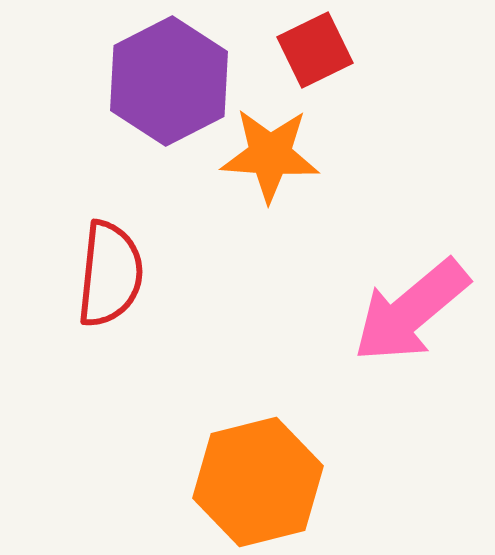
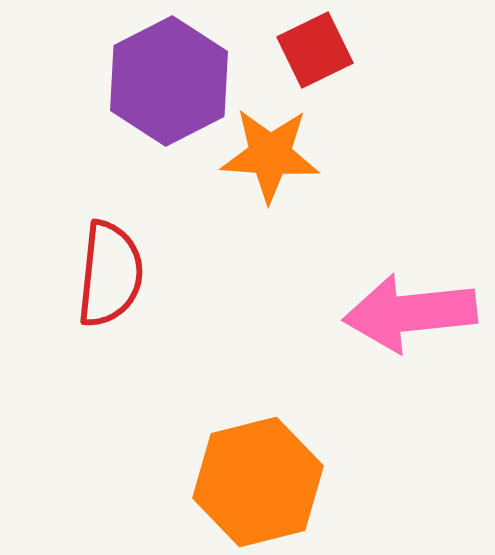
pink arrow: moved 1 px left, 2 px down; rotated 34 degrees clockwise
